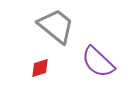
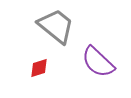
red diamond: moved 1 px left
